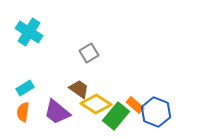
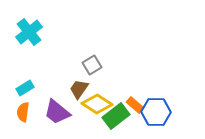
cyan cross: rotated 20 degrees clockwise
gray square: moved 3 px right, 12 px down
brown trapezoid: rotated 90 degrees counterclockwise
yellow diamond: moved 1 px right
blue hexagon: rotated 20 degrees counterclockwise
green rectangle: rotated 12 degrees clockwise
